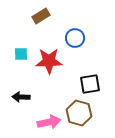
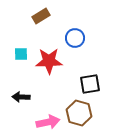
pink arrow: moved 1 px left
